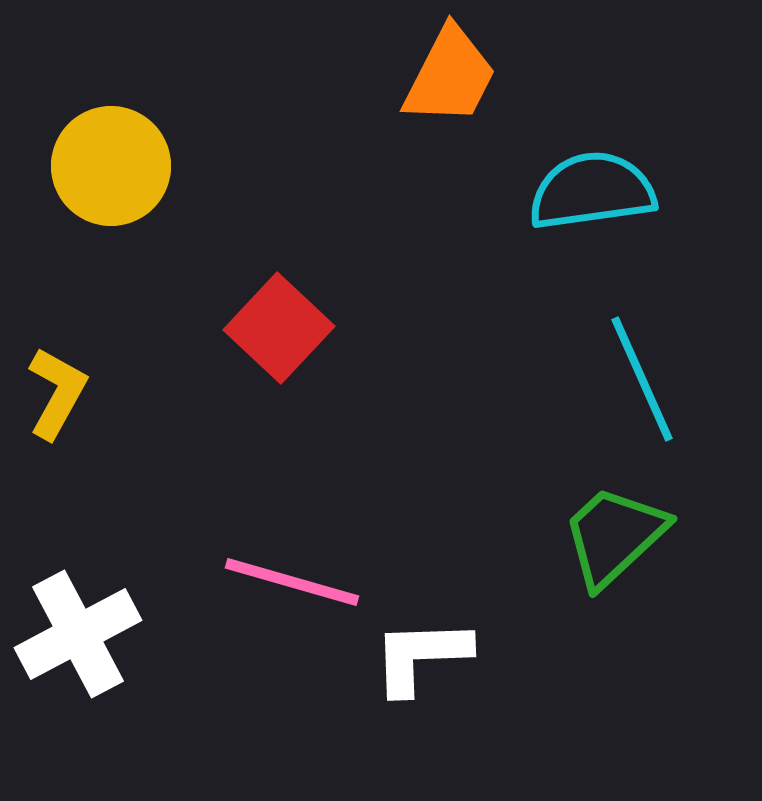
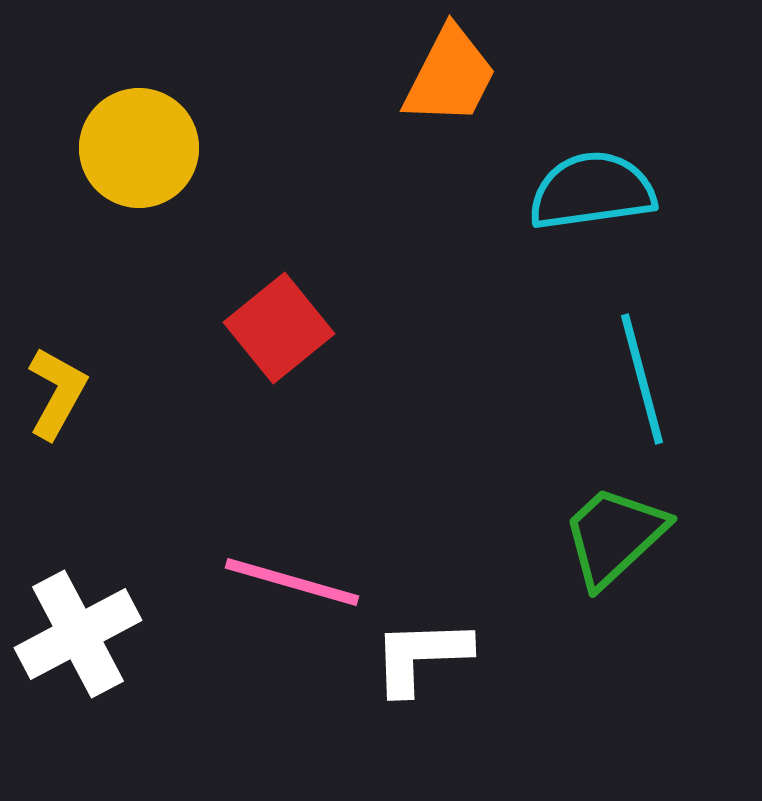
yellow circle: moved 28 px right, 18 px up
red square: rotated 8 degrees clockwise
cyan line: rotated 9 degrees clockwise
